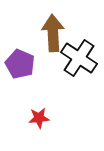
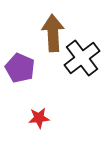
black cross: moved 3 px right; rotated 18 degrees clockwise
purple pentagon: moved 4 px down
